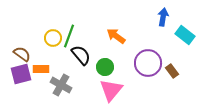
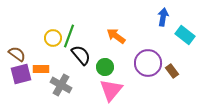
brown semicircle: moved 5 px left
